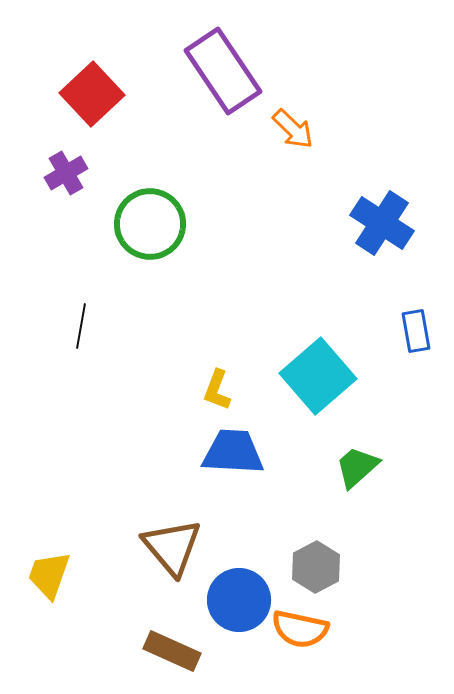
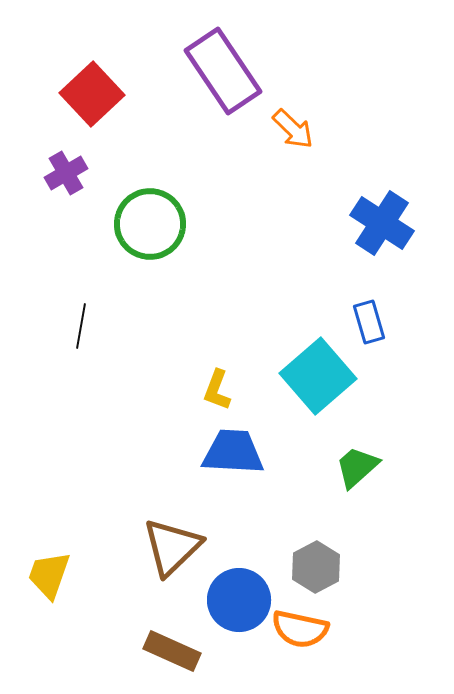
blue rectangle: moved 47 px left, 9 px up; rotated 6 degrees counterclockwise
brown triangle: rotated 26 degrees clockwise
